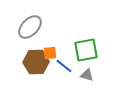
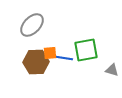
gray ellipse: moved 2 px right, 2 px up
blue line: moved 8 px up; rotated 30 degrees counterclockwise
gray triangle: moved 25 px right, 5 px up
